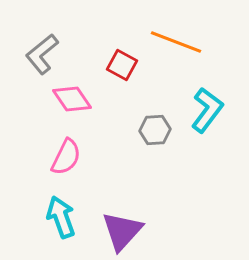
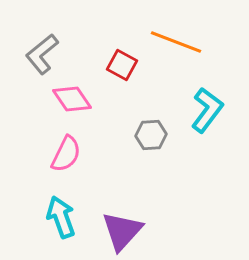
gray hexagon: moved 4 px left, 5 px down
pink semicircle: moved 3 px up
